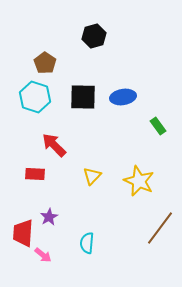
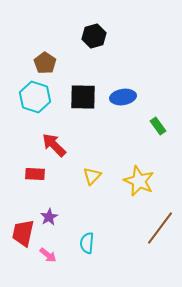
red trapezoid: rotated 8 degrees clockwise
pink arrow: moved 5 px right
